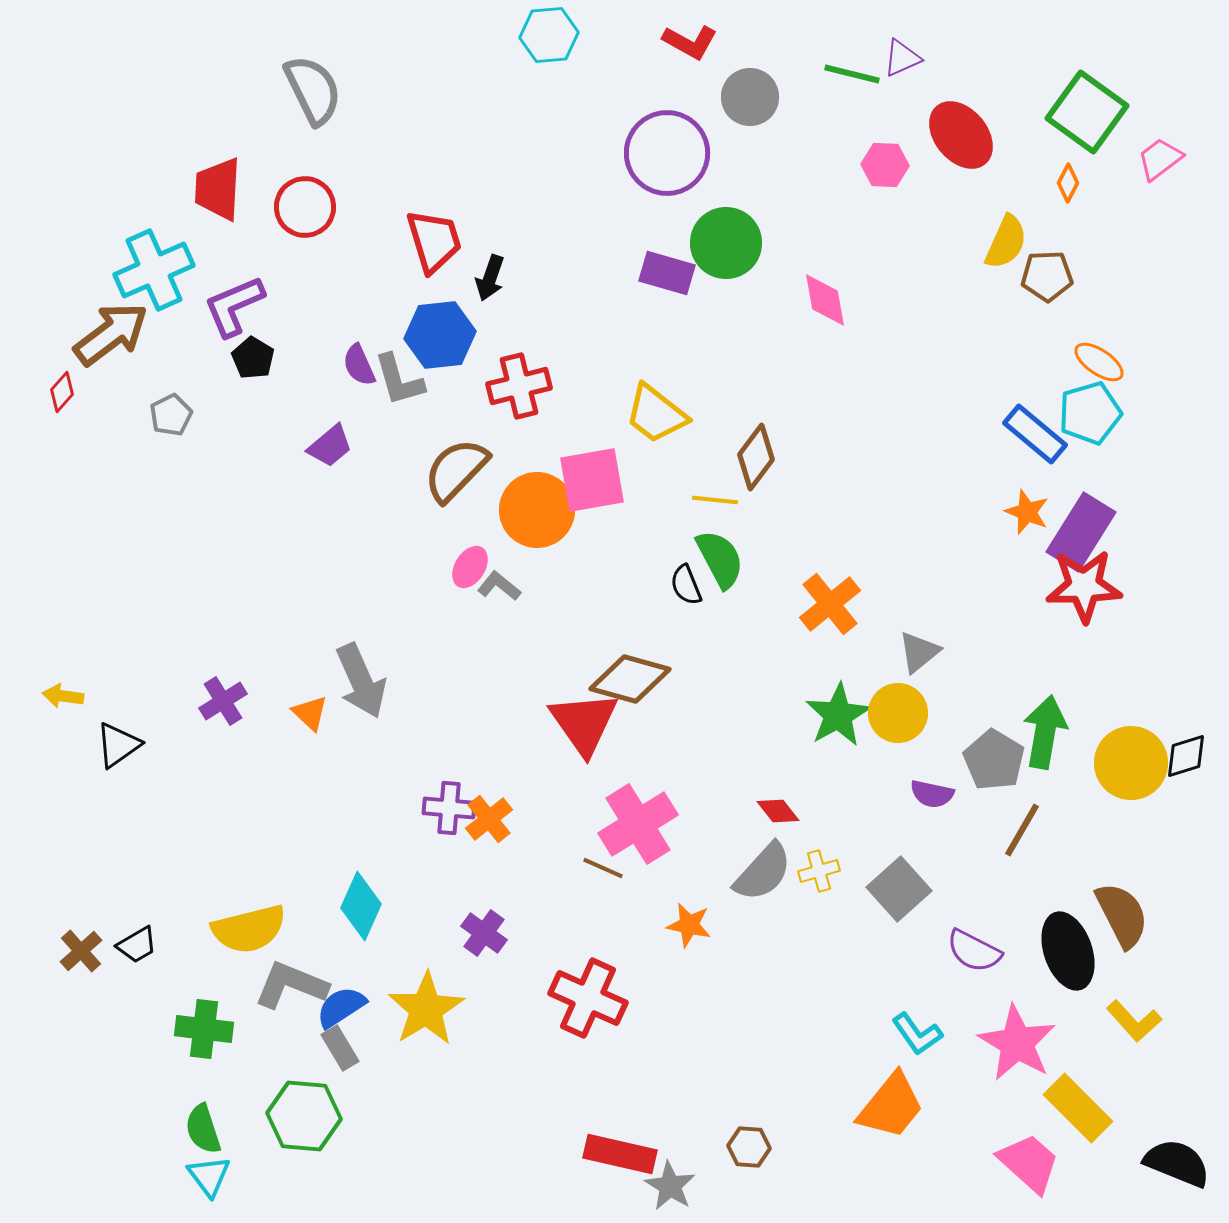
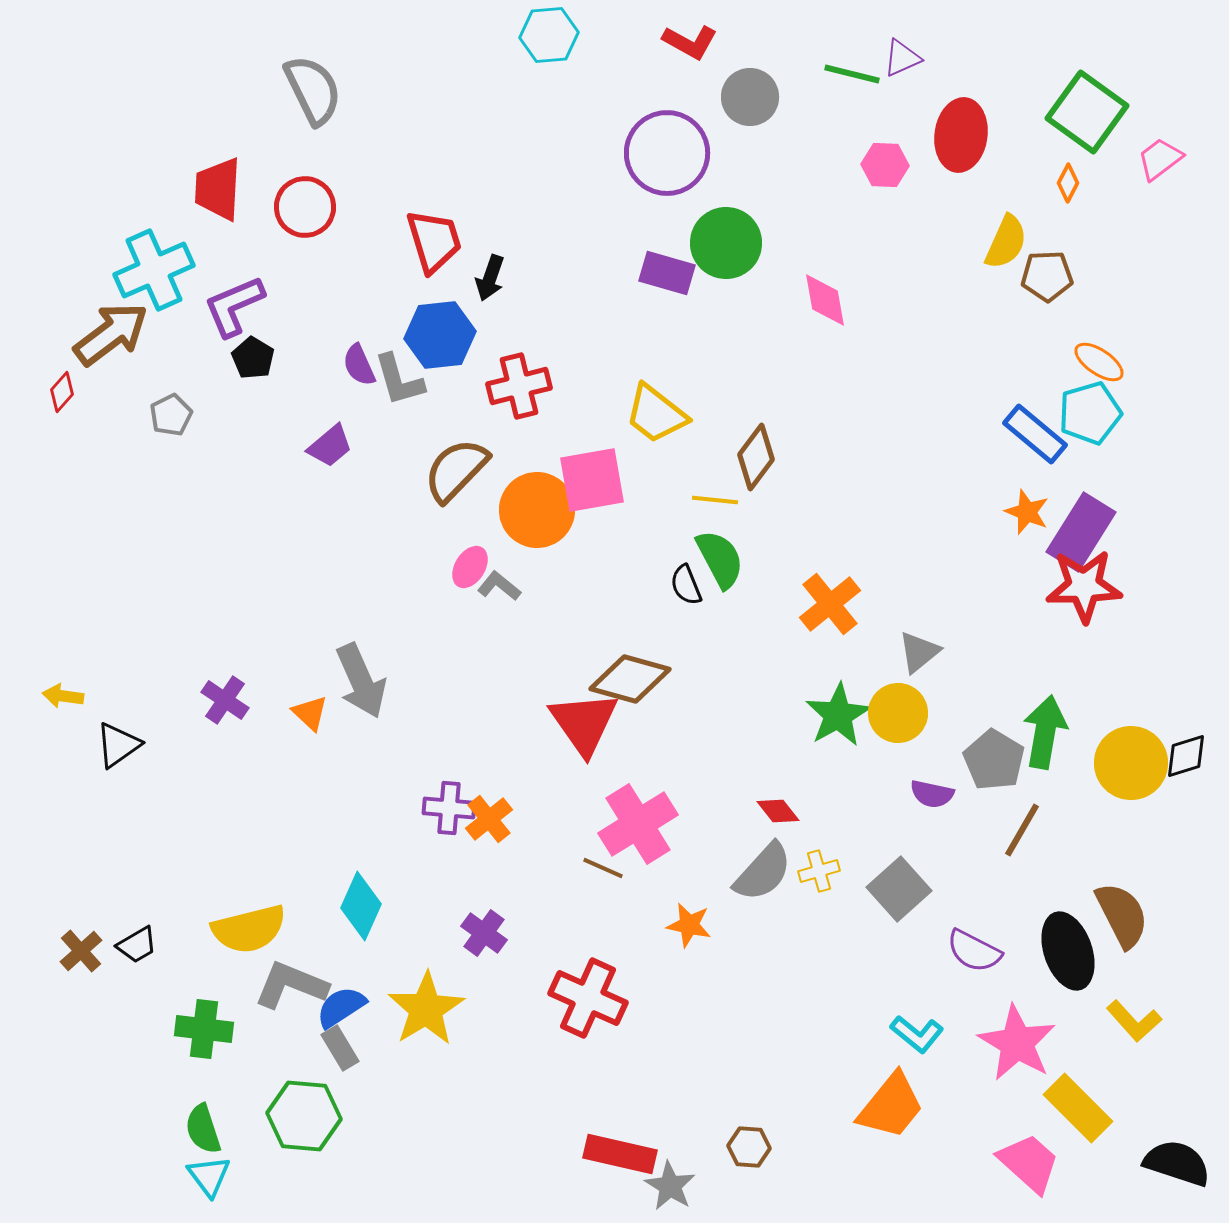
red ellipse at (961, 135): rotated 48 degrees clockwise
purple cross at (223, 701): moved 2 px right, 1 px up; rotated 24 degrees counterclockwise
cyan L-shape at (917, 1034): rotated 16 degrees counterclockwise
black semicircle at (1177, 1163): rotated 4 degrees counterclockwise
